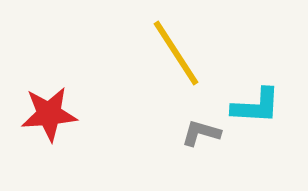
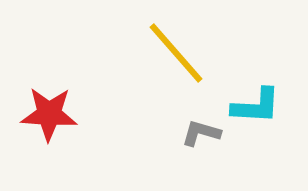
yellow line: rotated 8 degrees counterclockwise
red star: rotated 8 degrees clockwise
